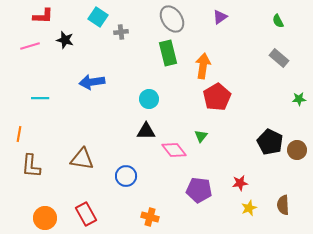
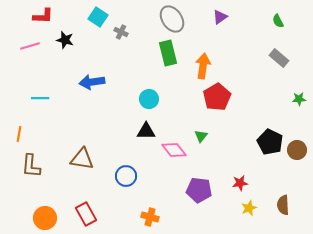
gray cross: rotated 32 degrees clockwise
